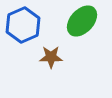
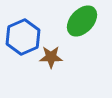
blue hexagon: moved 12 px down
